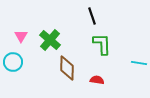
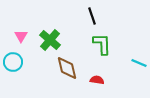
cyan line: rotated 14 degrees clockwise
brown diamond: rotated 15 degrees counterclockwise
